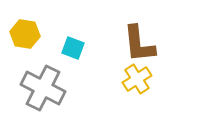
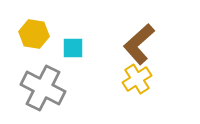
yellow hexagon: moved 9 px right
brown L-shape: rotated 54 degrees clockwise
cyan square: rotated 20 degrees counterclockwise
